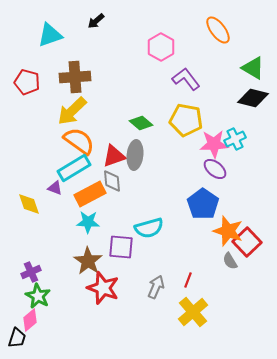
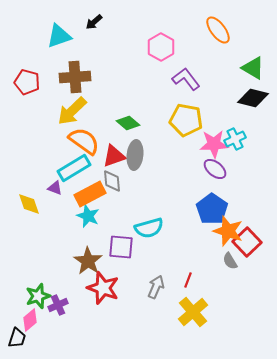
black arrow: moved 2 px left, 1 px down
cyan triangle: moved 9 px right, 1 px down
green diamond: moved 13 px left
orange semicircle: moved 5 px right
blue pentagon: moved 9 px right, 5 px down
cyan star: moved 6 px up; rotated 20 degrees clockwise
purple cross: moved 27 px right, 33 px down
green star: rotated 25 degrees clockwise
